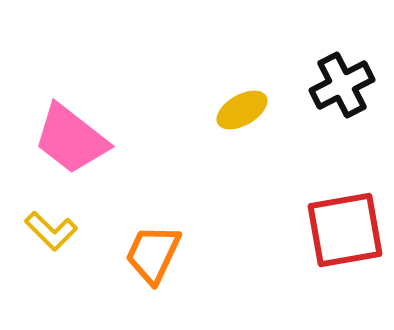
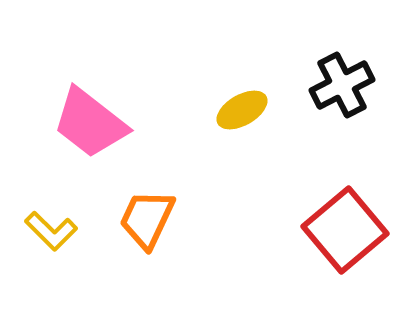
pink trapezoid: moved 19 px right, 16 px up
red square: rotated 30 degrees counterclockwise
orange trapezoid: moved 6 px left, 35 px up
